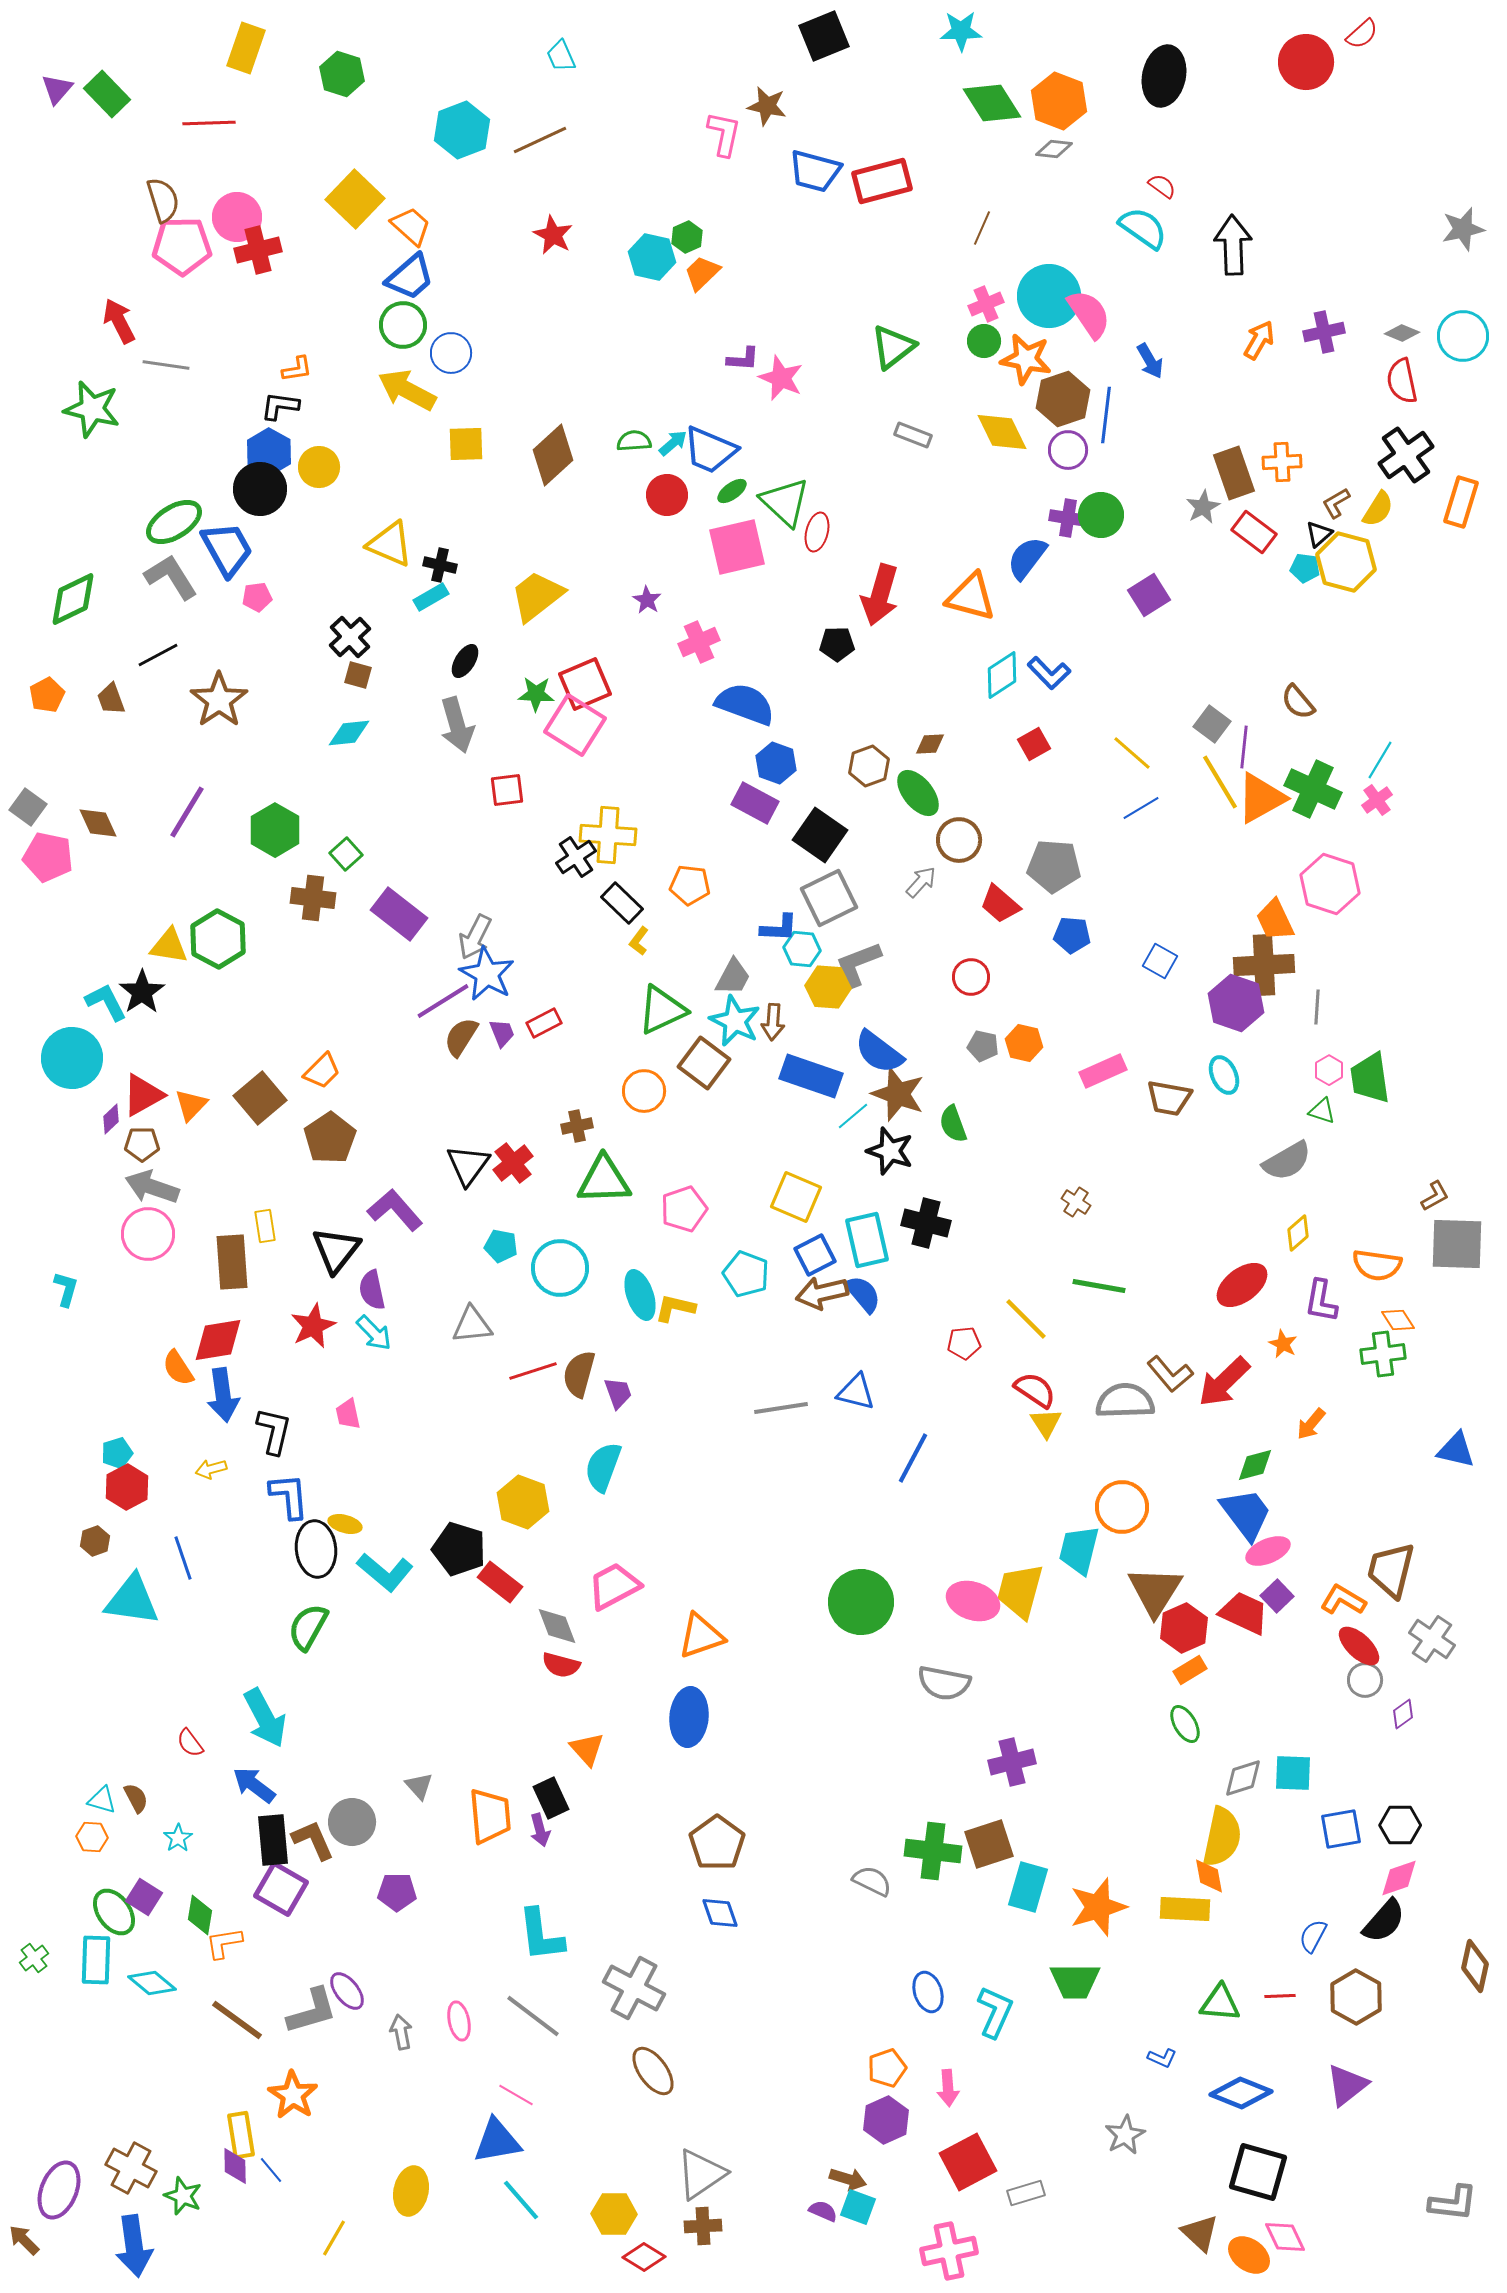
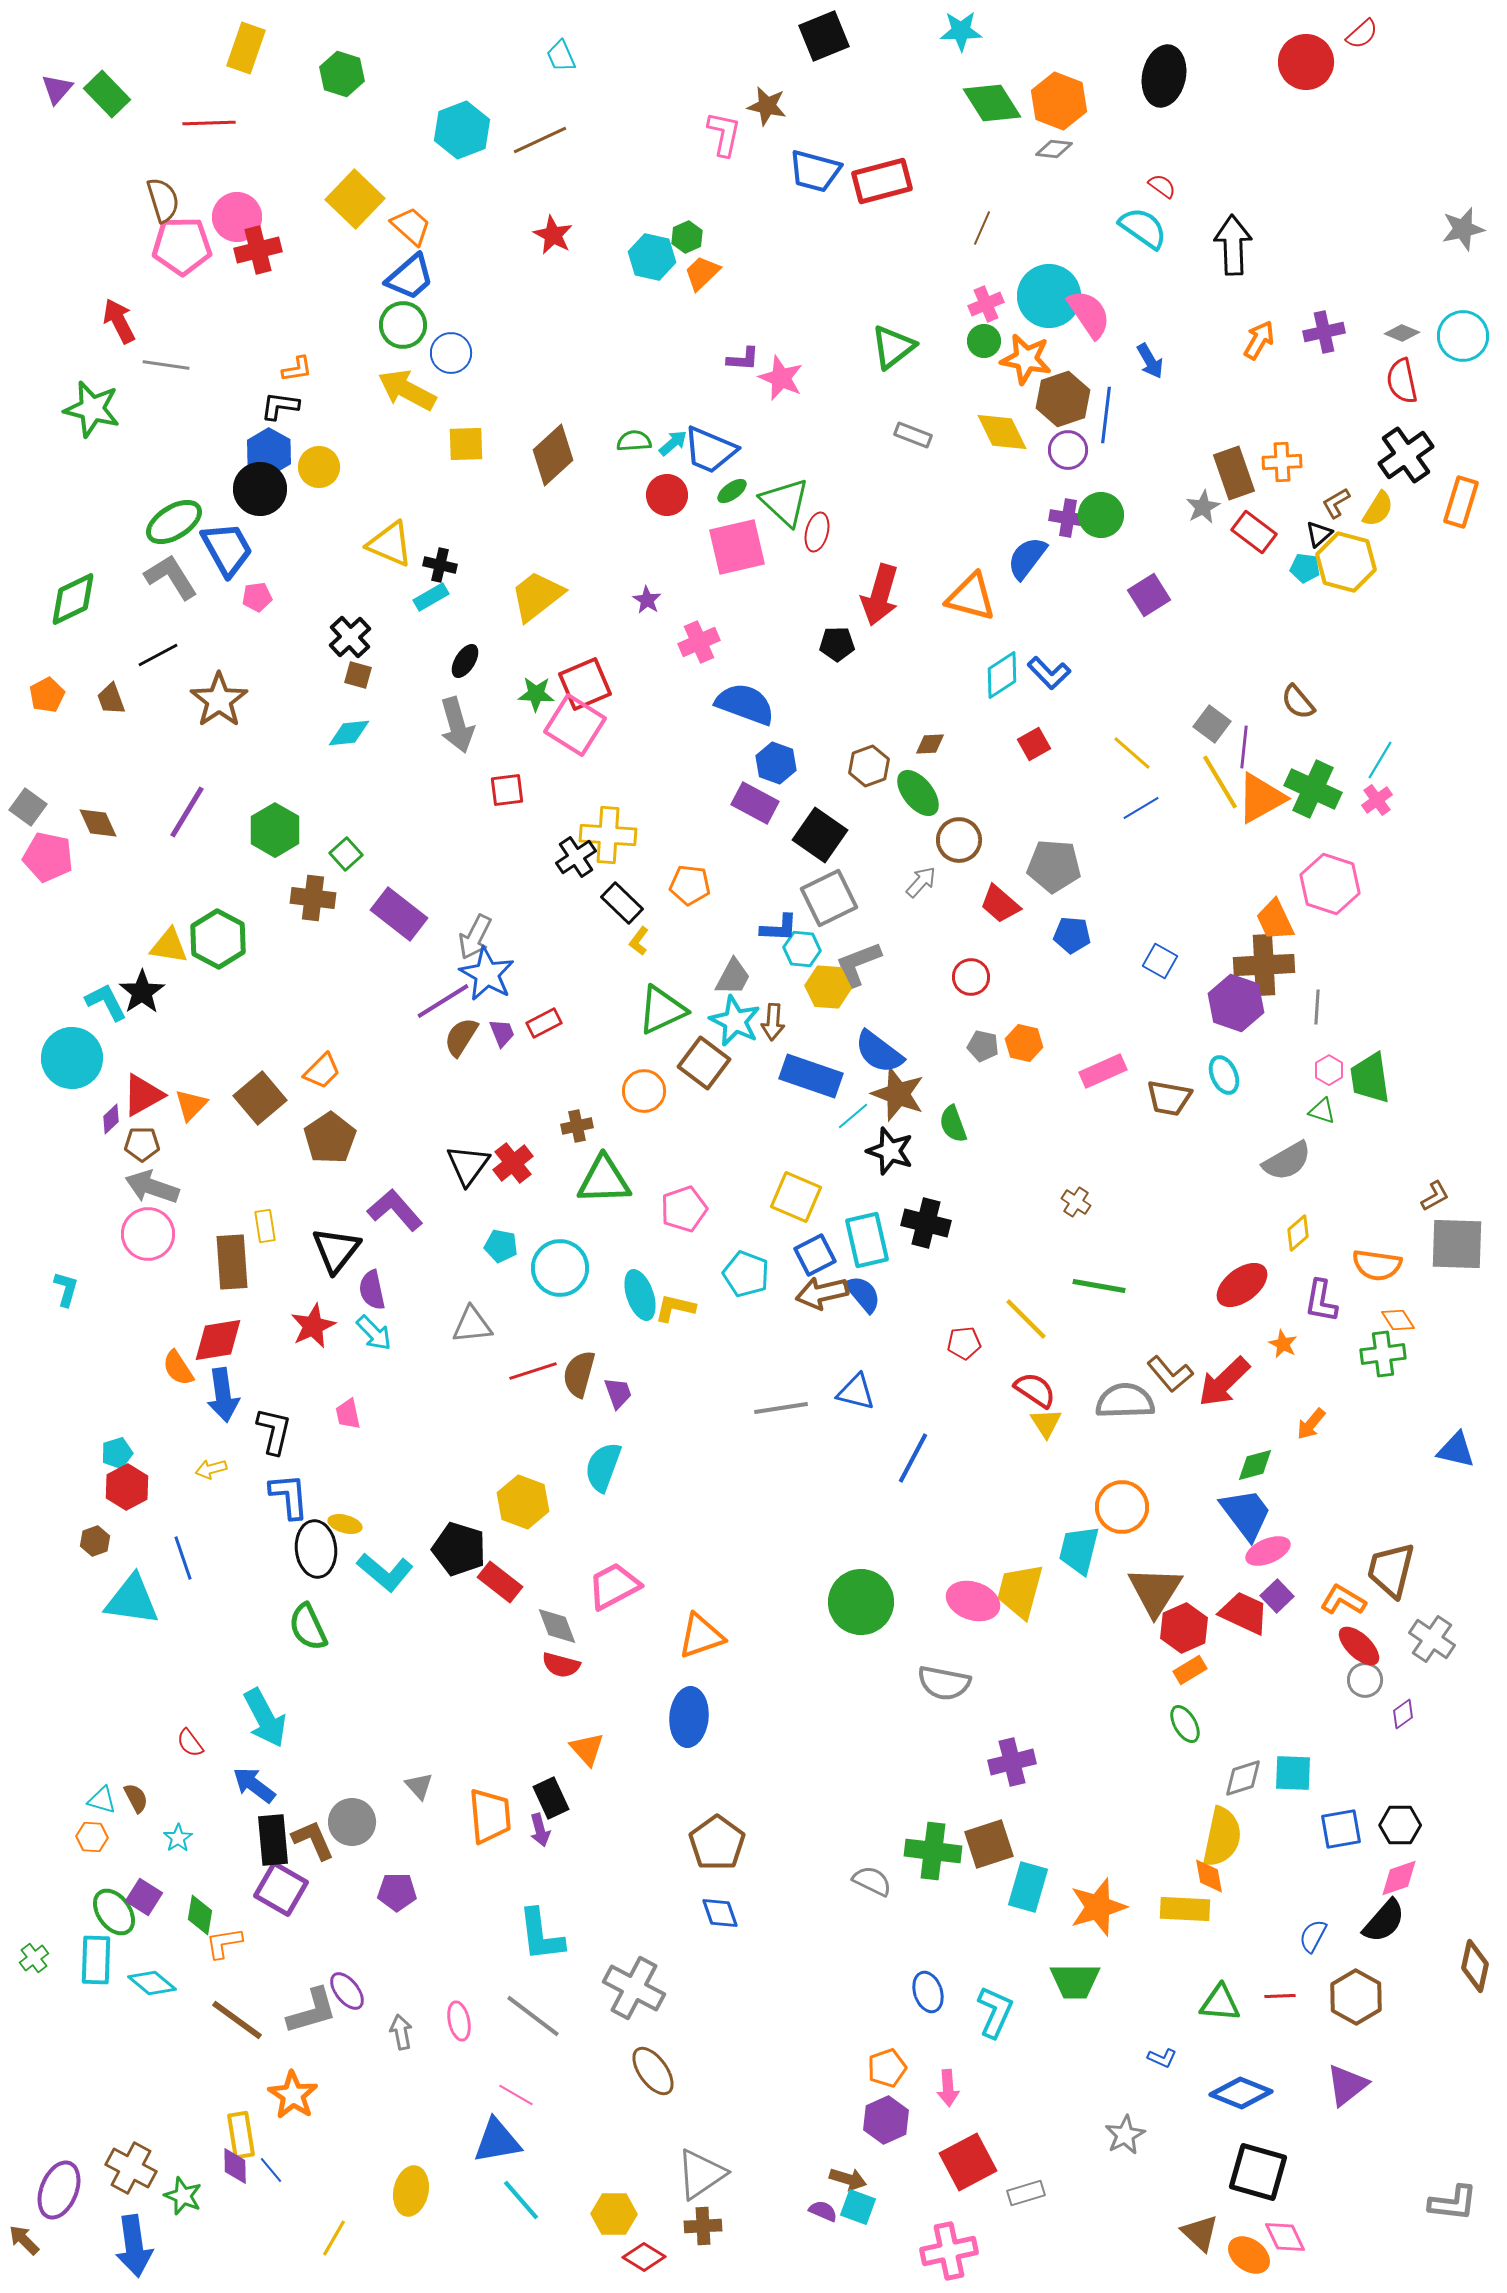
green semicircle at (308, 1627): rotated 54 degrees counterclockwise
